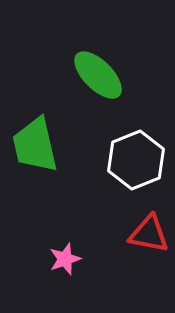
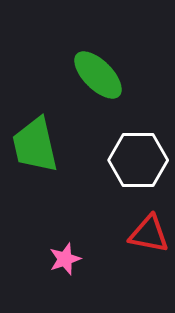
white hexagon: moved 2 px right; rotated 22 degrees clockwise
